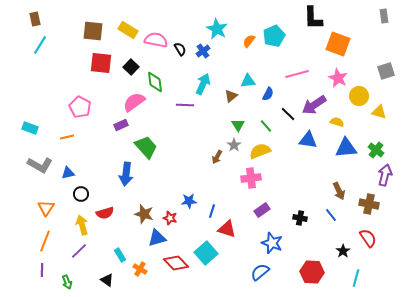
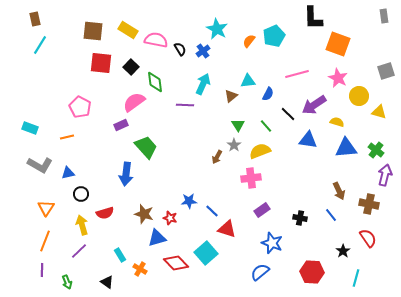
blue line at (212, 211): rotated 64 degrees counterclockwise
black triangle at (107, 280): moved 2 px down
